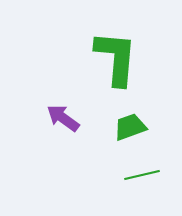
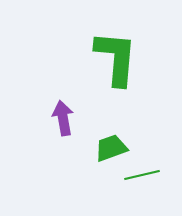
purple arrow: rotated 44 degrees clockwise
green trapezoid: moved 19 px left, 21 px down
